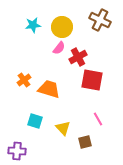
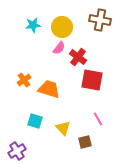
brown cross: rotated 15 degrees counterclockwise
red cross: rotated 24 degrees counterclockwise
purple cross: rotated 36 degrees counterclockwise
